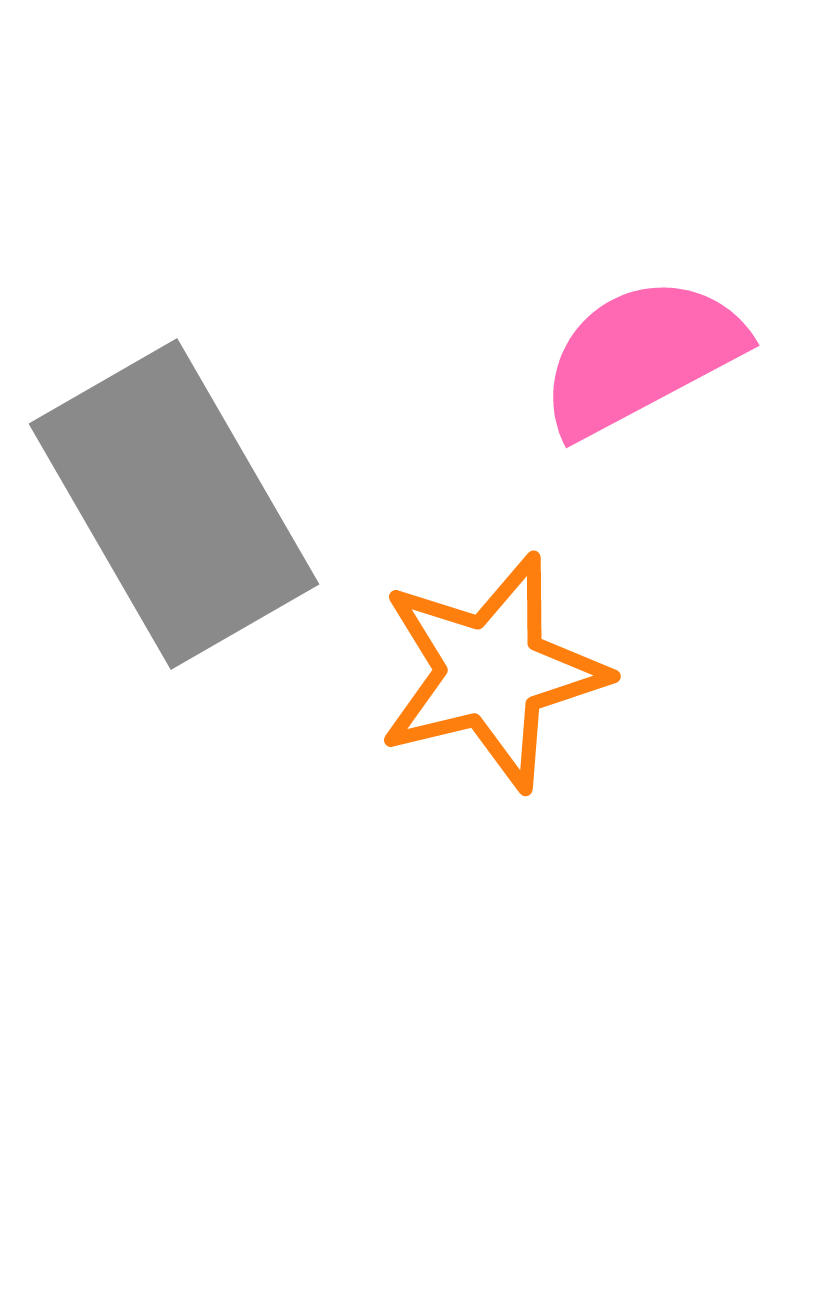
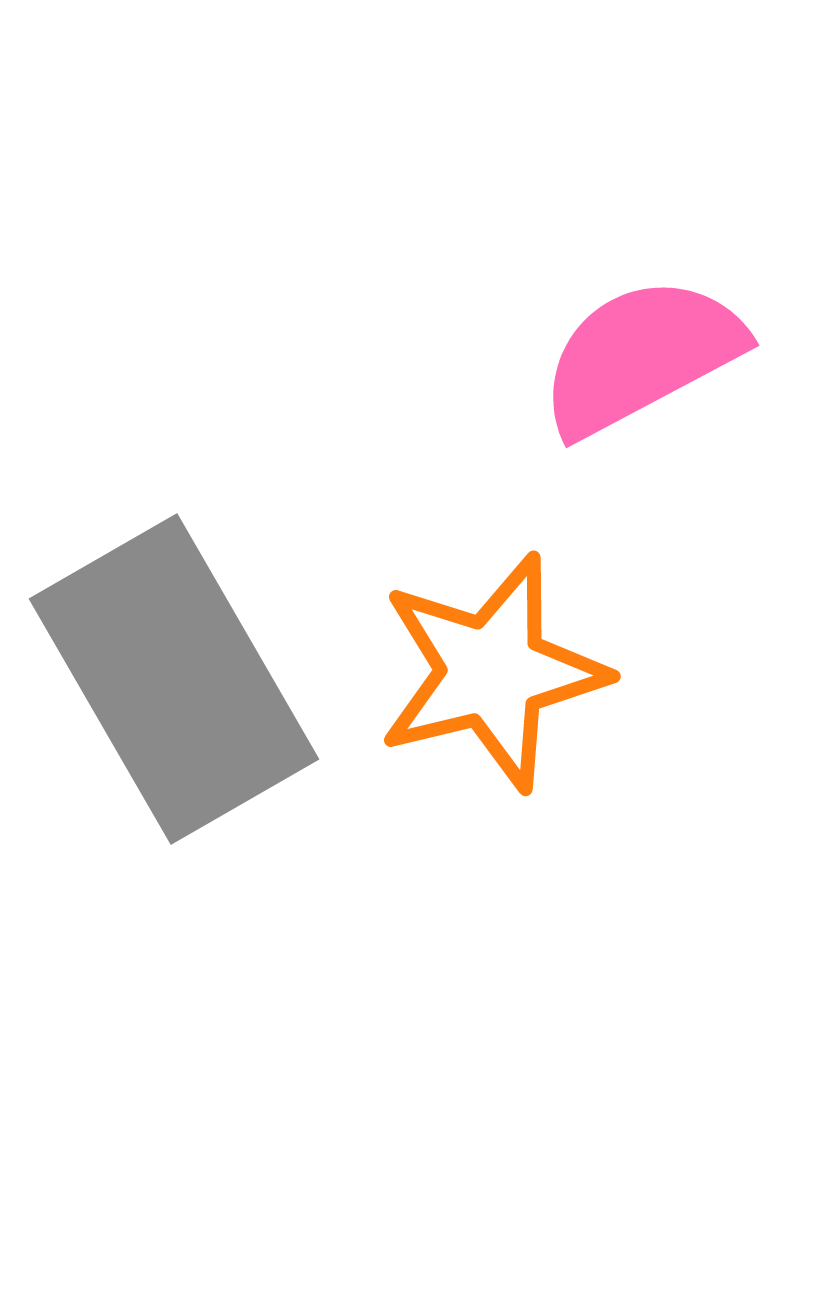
gray rectangle: moved 175 px down
